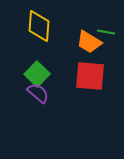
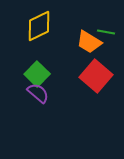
yellow diamond: rotated 60 degrees clockwise
red square: moved 6 px right; rotated 36 degrees clockwise
